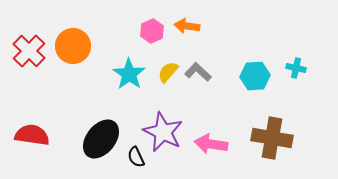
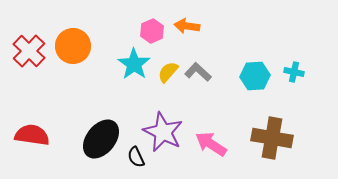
cyan cross: moved 2 px left, 4 px down
cyan star: moved 5 px right, 10 px up
pink arrow: rotated 24 degrees clockwise
